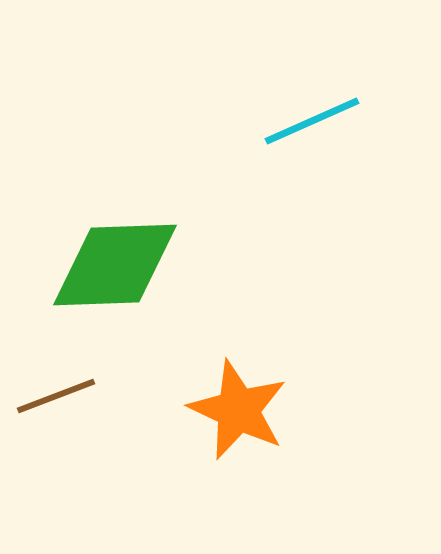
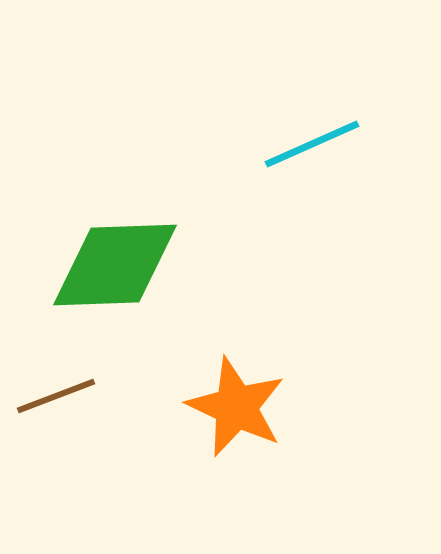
cyan line: moved 23 px down
orange star: moved 2 px left, 3 px up
